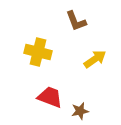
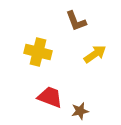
yellow arrow: moved 5 px up
